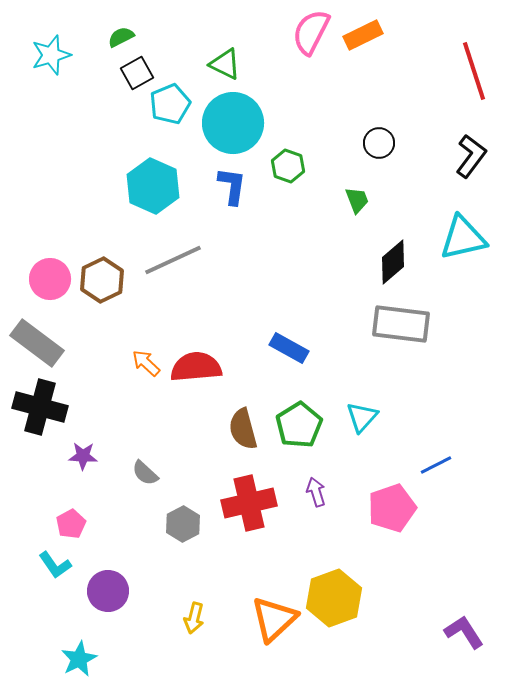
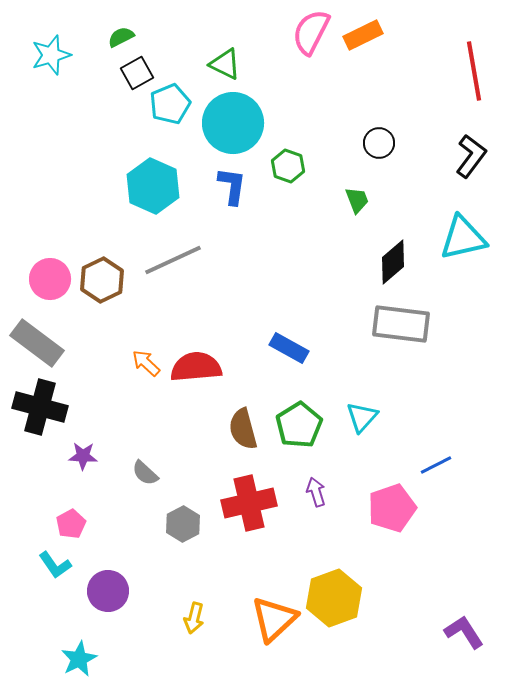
red line at (474, 71): rotated 8 degrees clockwise
